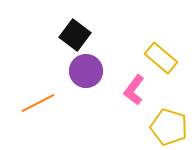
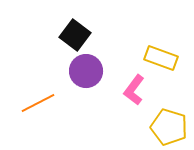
yellow rectangle: rotated 20 degrees counterclockwise
